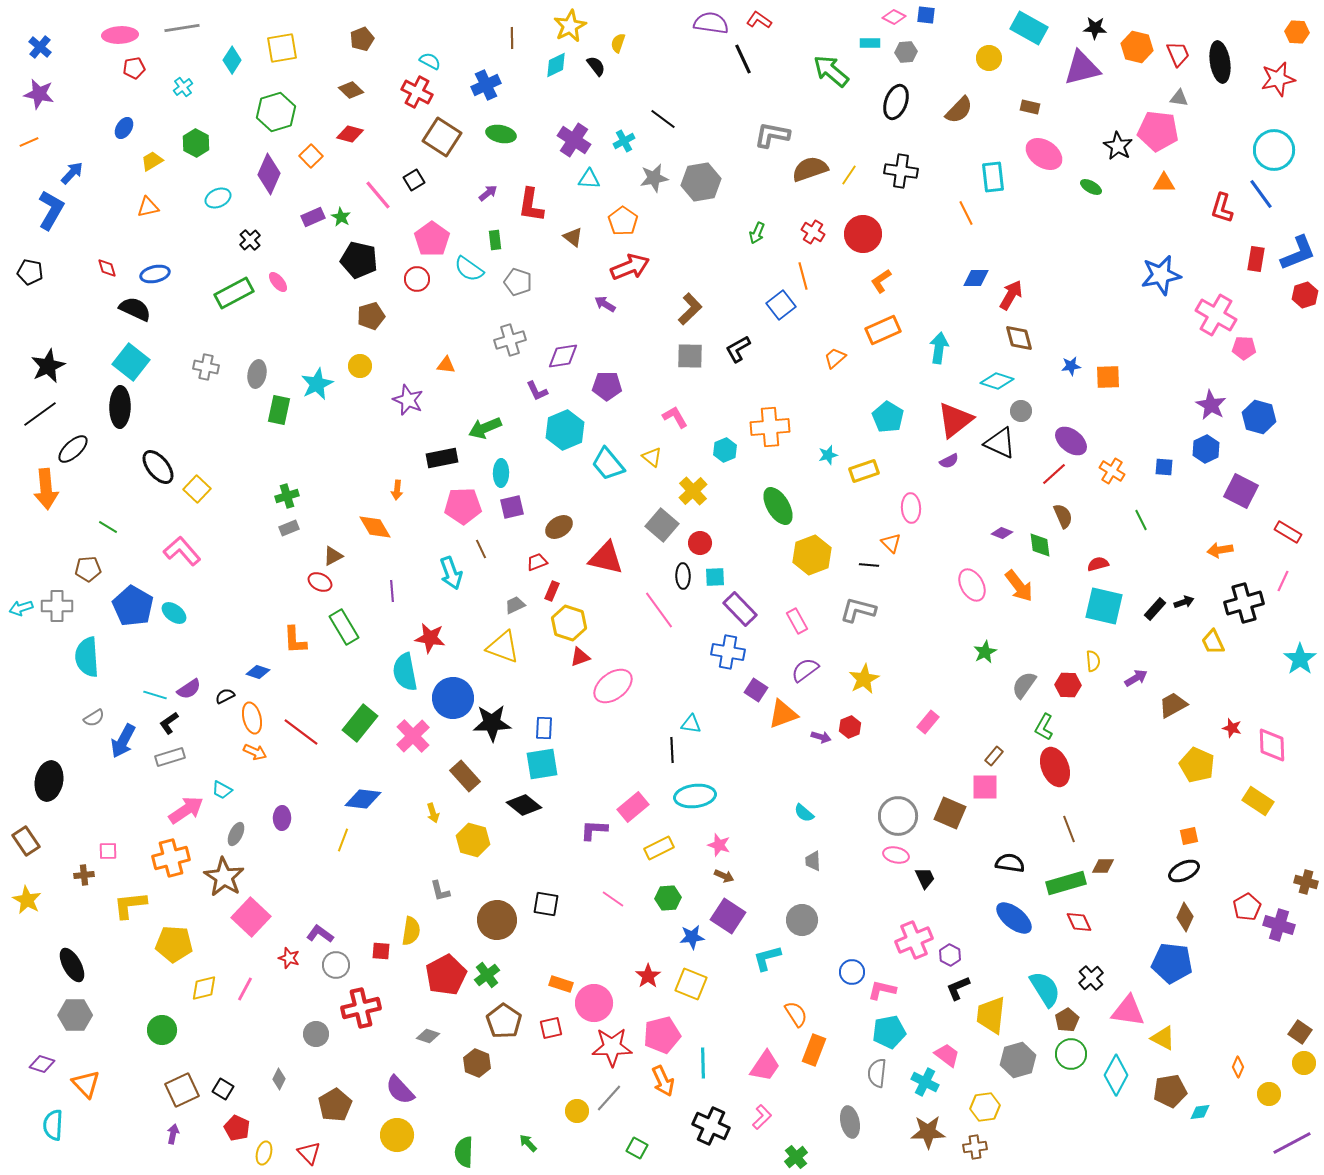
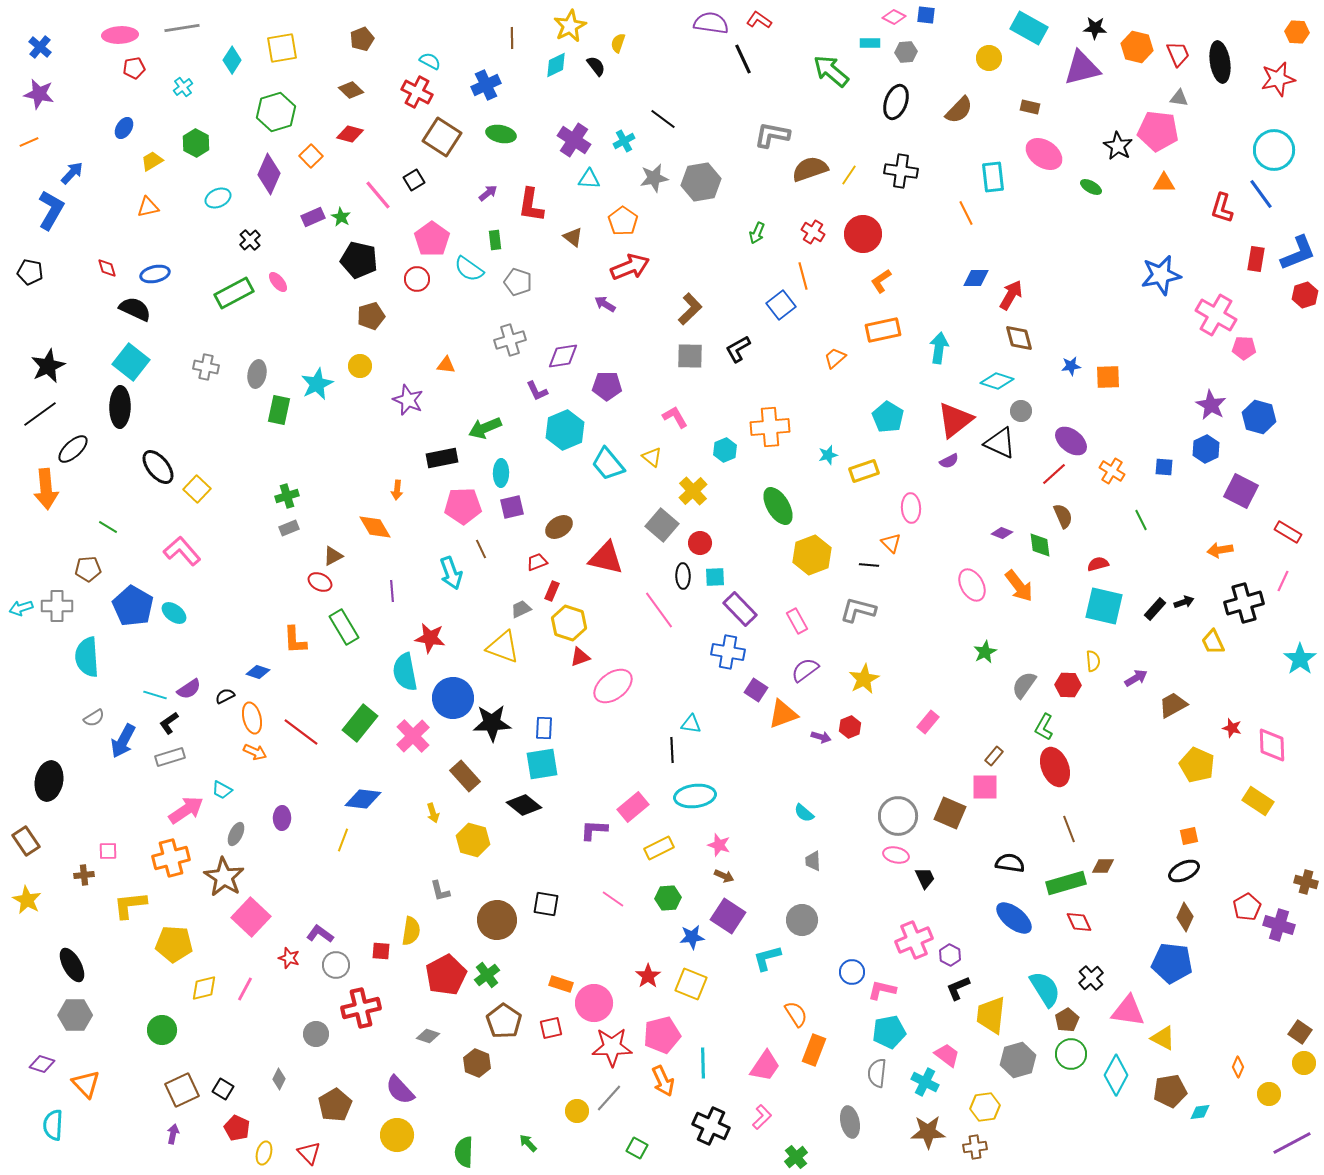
orange rectangle at (883, 330): rotated 12 degrees clockwise
gray trapezoid at (515, 605): moved 6 px right, 4 px down
